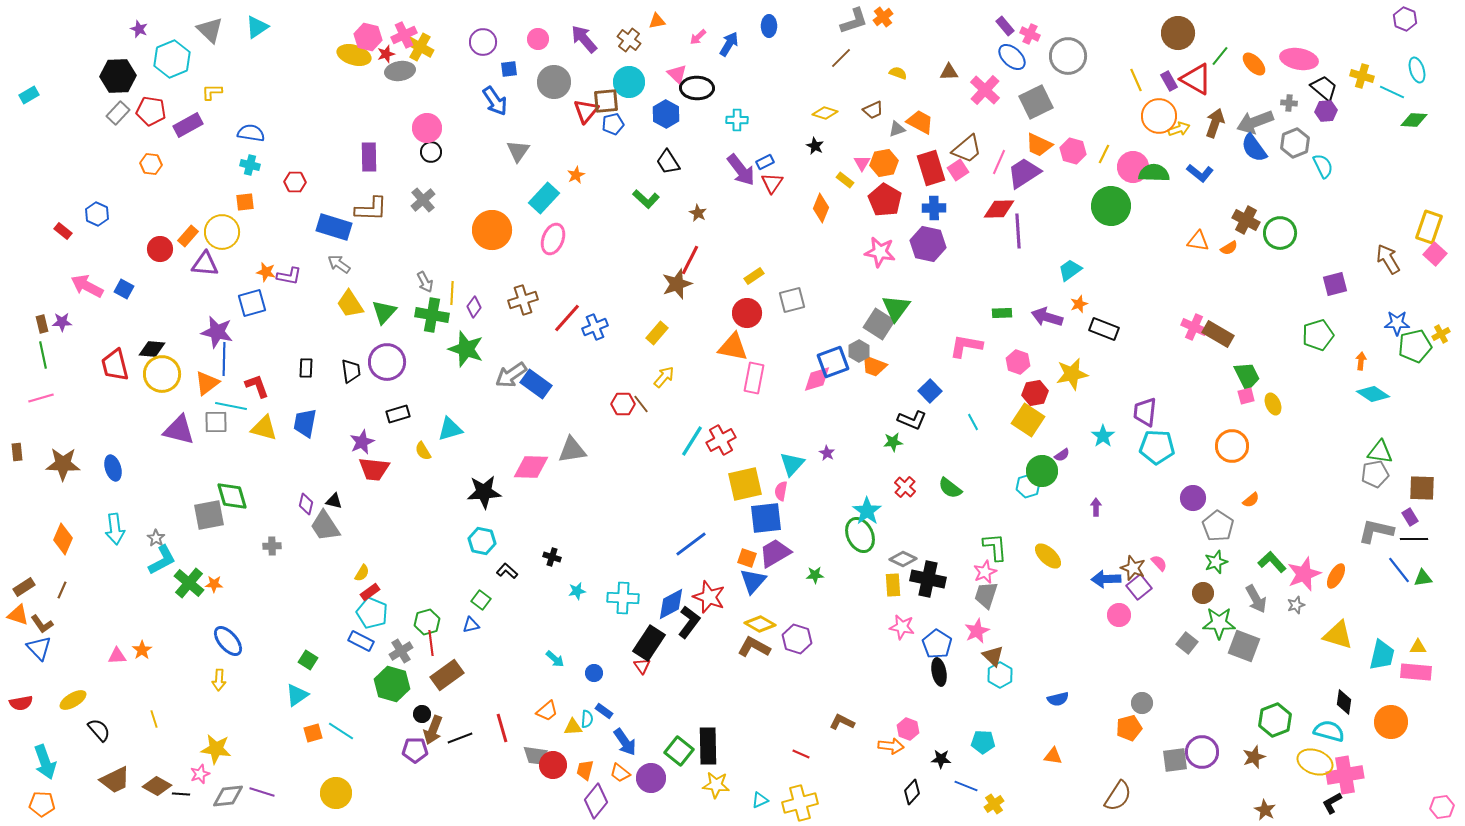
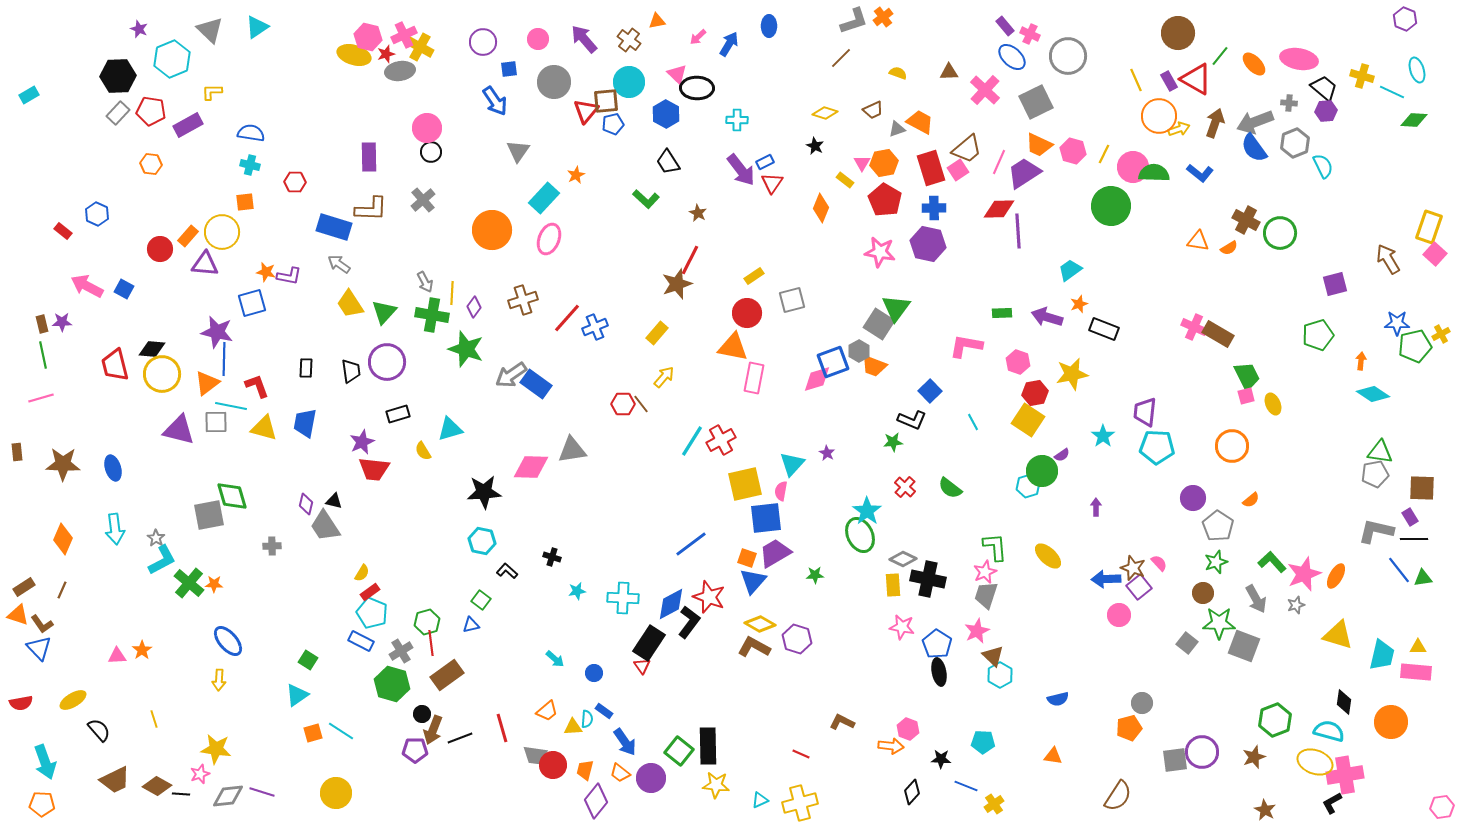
pink ellipse at (553, 239): moved 4 px left
